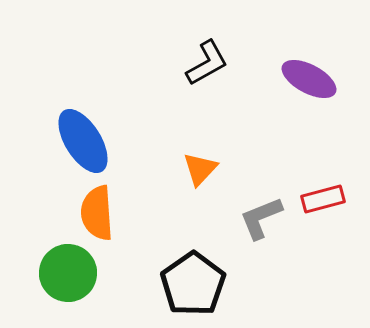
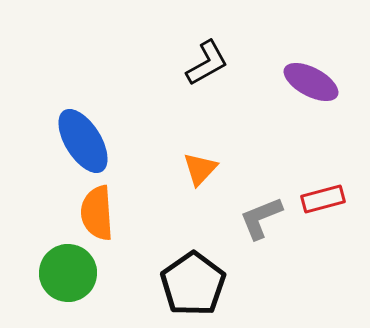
purple ellipse: moved 2 px right, 3 px down
